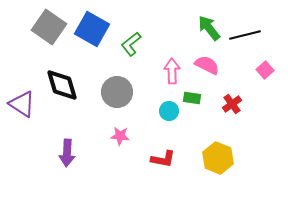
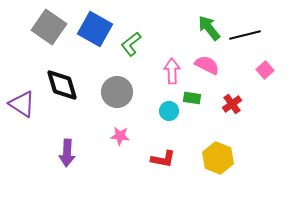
blue square: moved 3 px right
